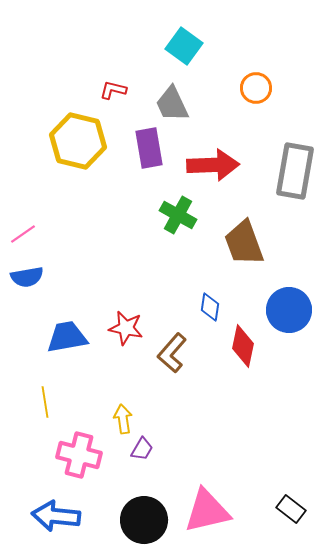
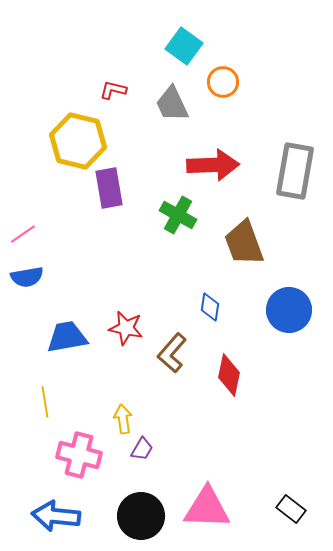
orange circle: moved 33 px left, 6 px up
purple rectangle: moved 40 px left, 40 px down
red diamond: moved 14 px left, 29 px down
pink triangle: moved 3 px up; rotated 15 degrees clockwise
black circle: moved 3 px left, 4 px up
